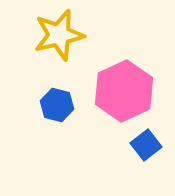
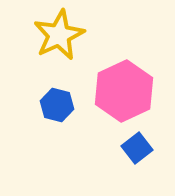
yellow star: rotated 12 degrees counterclockwise
blue square: moved 9 px left, 3 px down
